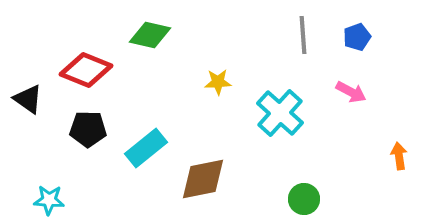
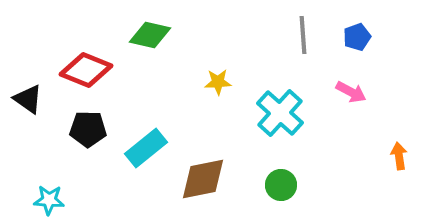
green circle: moved 23 px left, 14 px up
